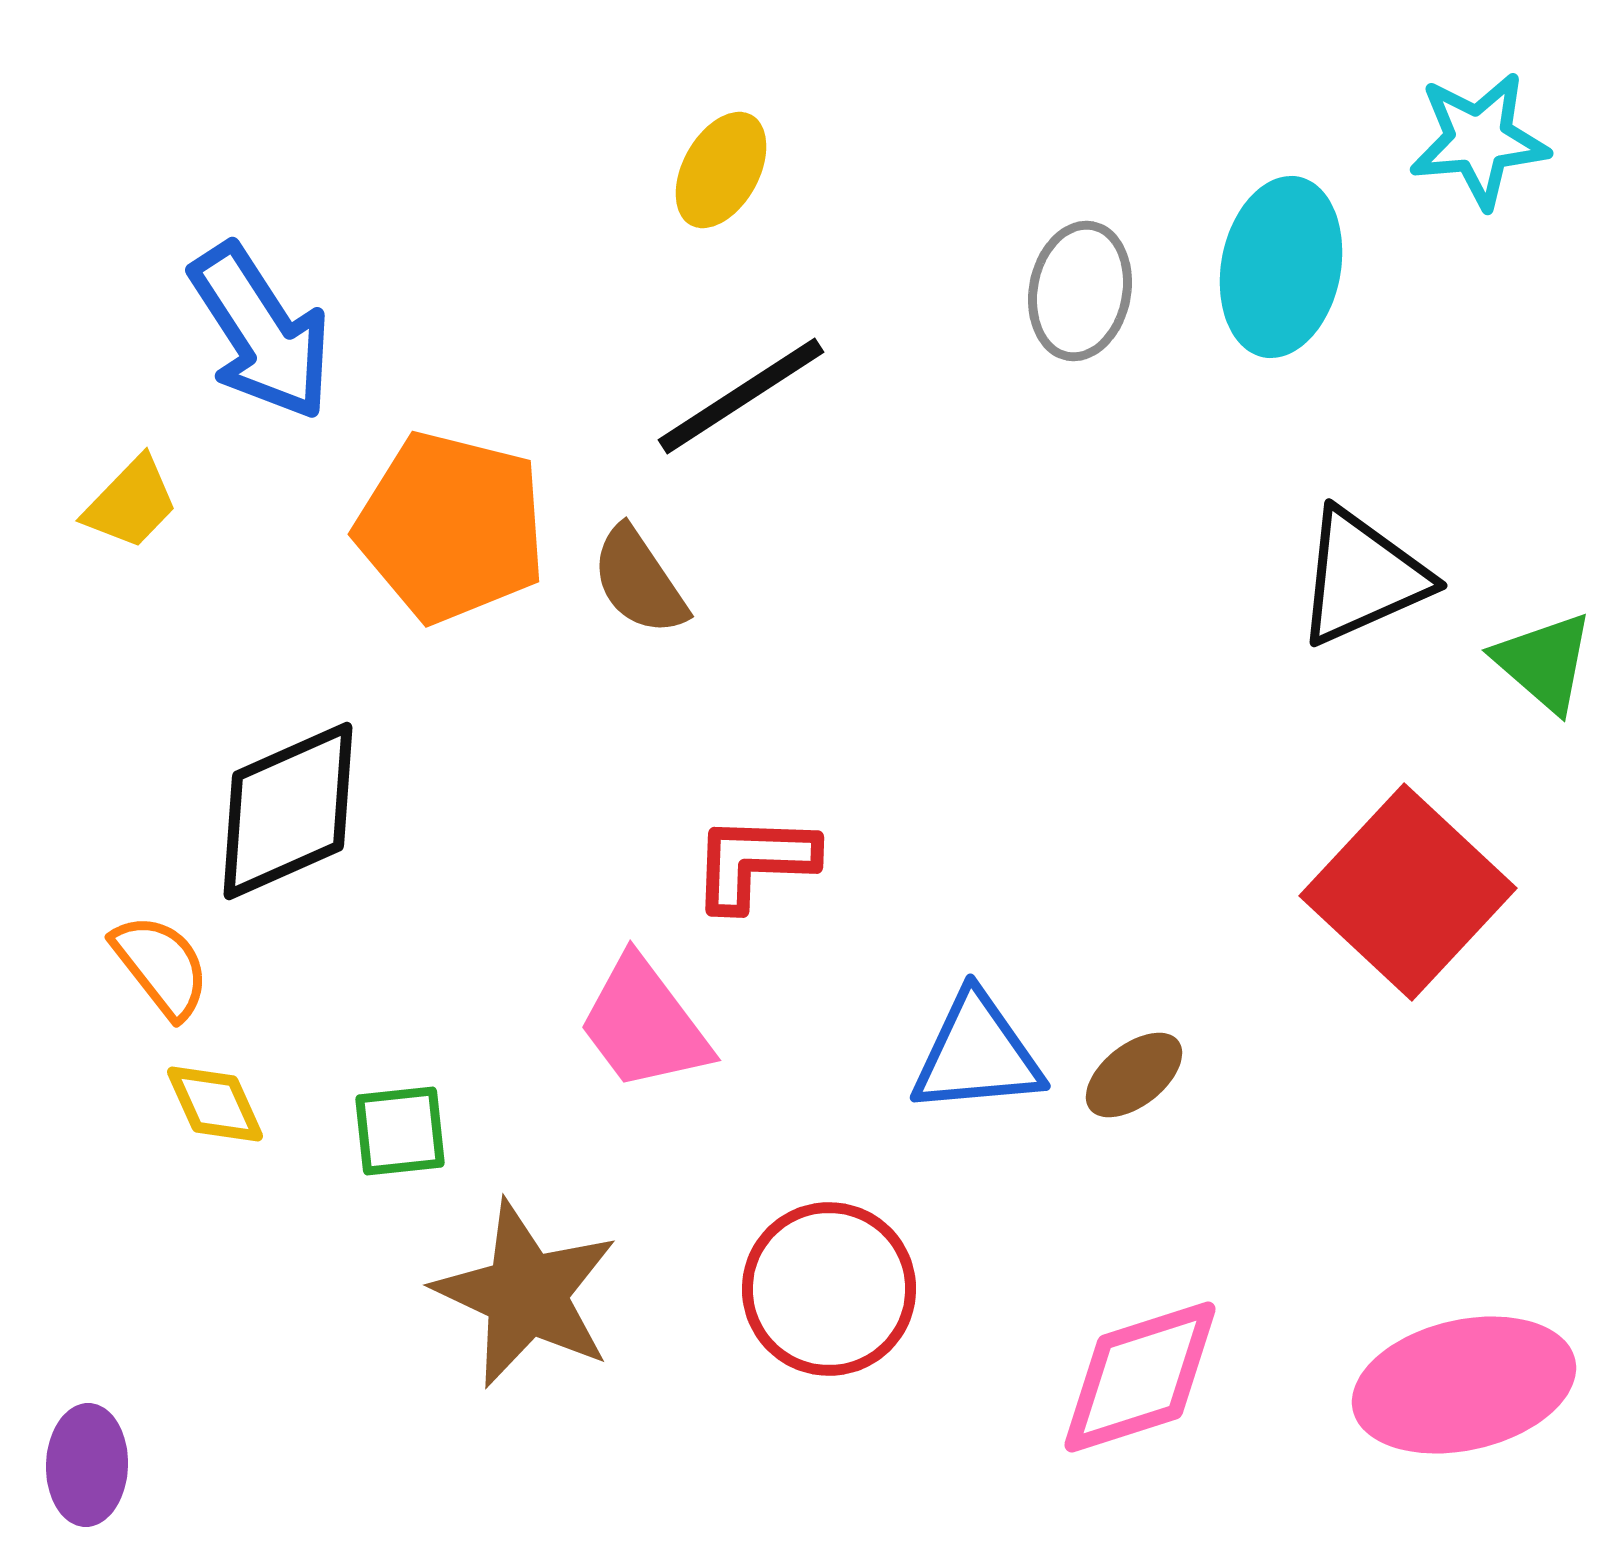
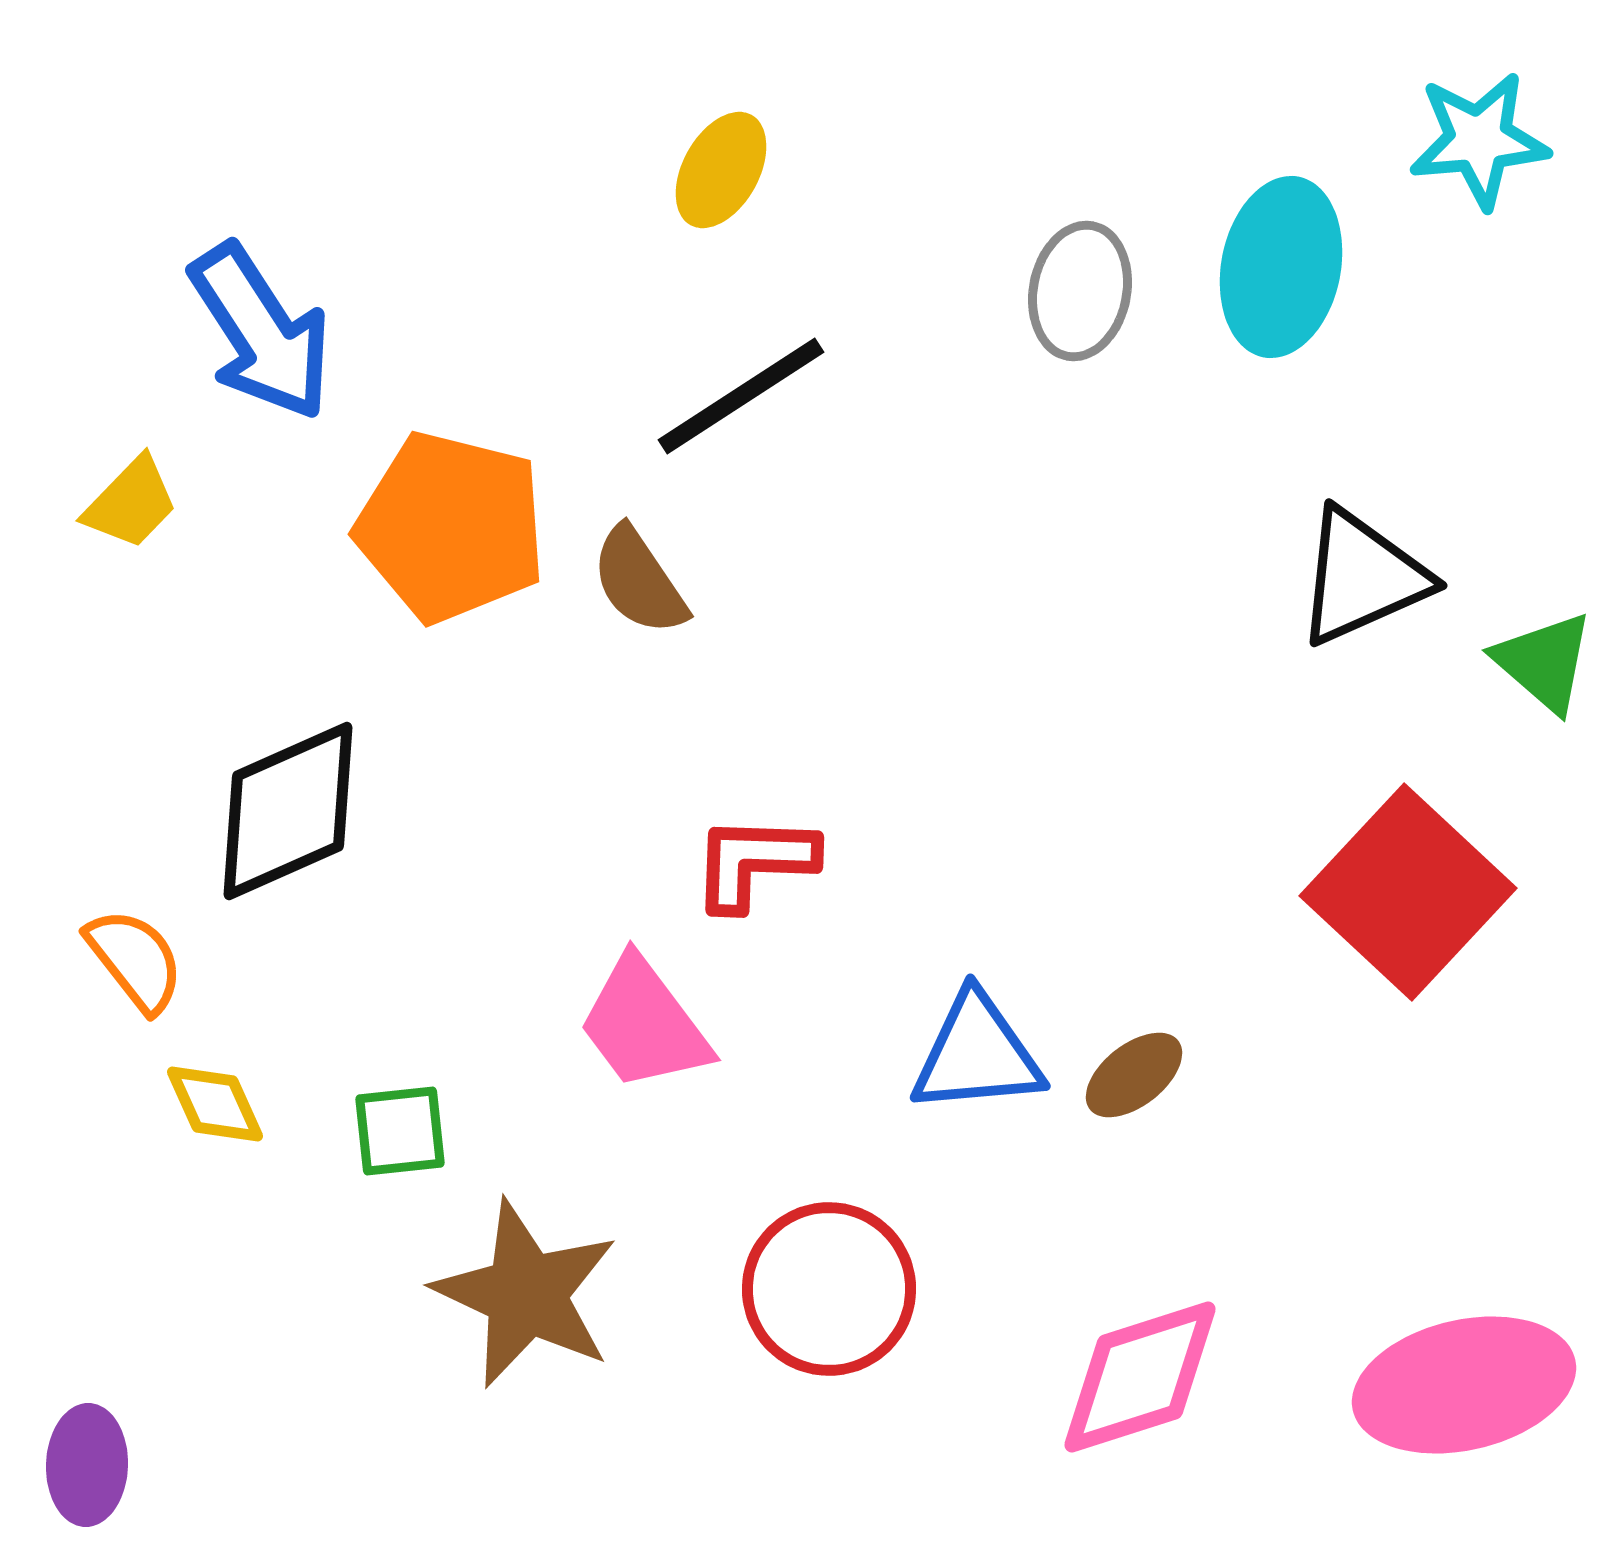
orange semicircle: moved 26 px left, 6 px up
